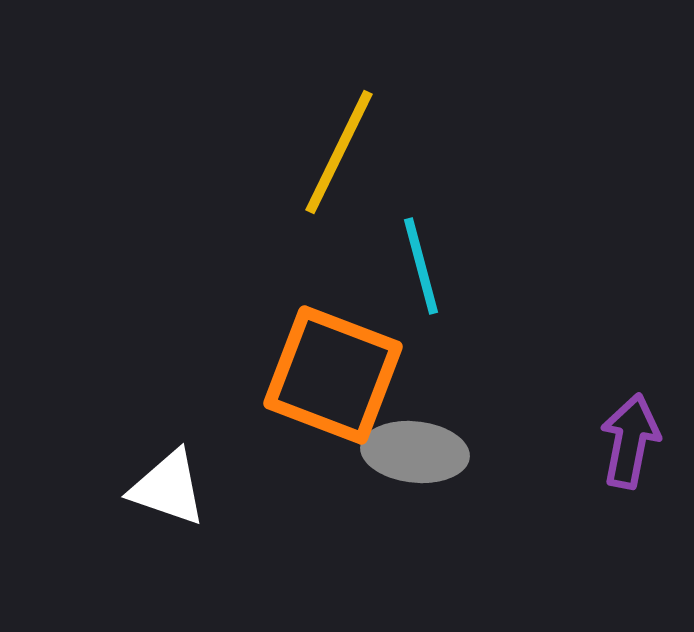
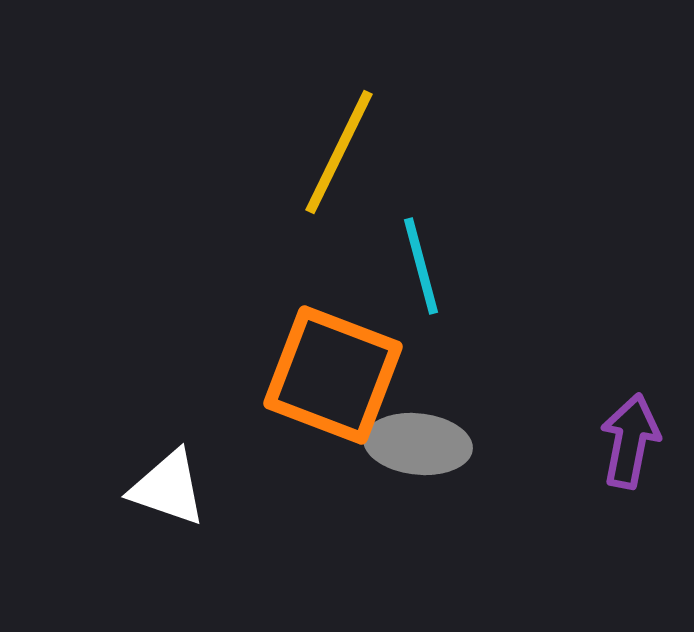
gray ellipse: moved 3 px right, 8 px up
